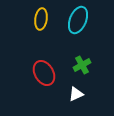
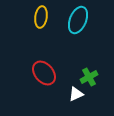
yellow ellipse: moved 2 px up
green cross: moved 7 px right, 12 px down
red ellipse: rotated 10 degrees counterclockwise
